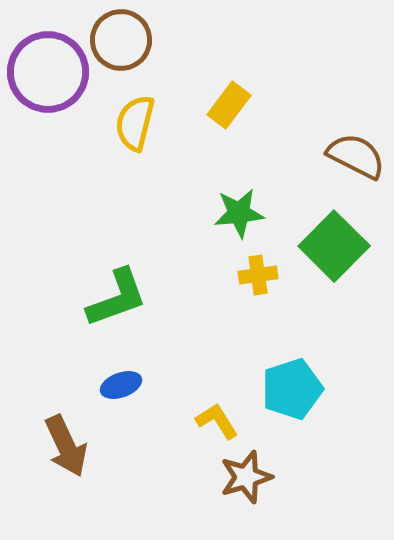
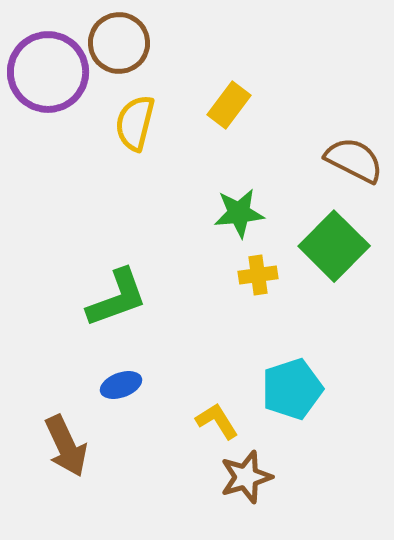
brown circle: moved 2 px left, 3 px down
brown semicircle: moved 2 px left, 4 px down
